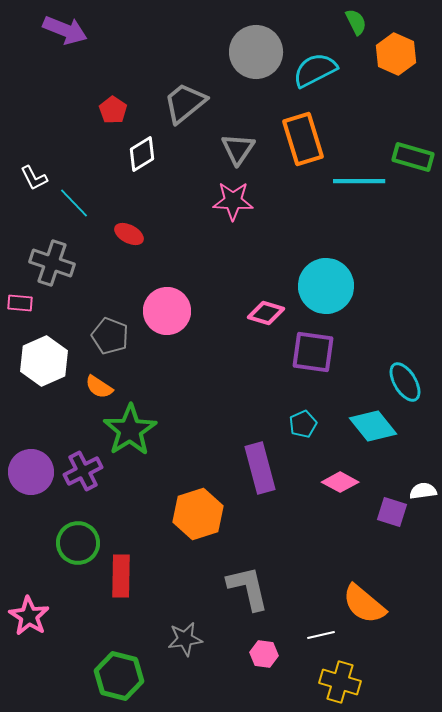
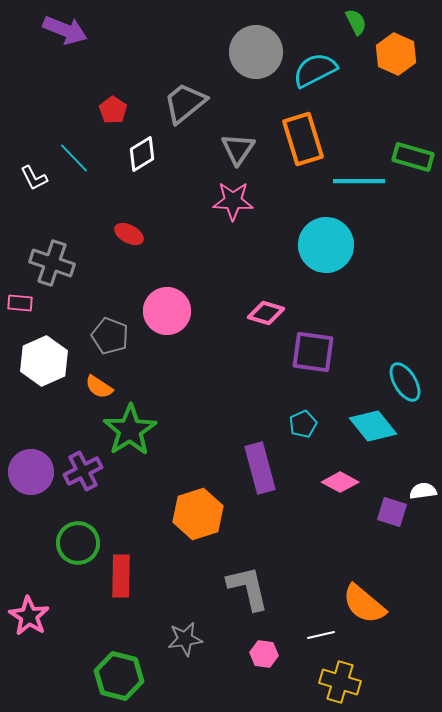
cyan line at (74, 203): moved 45 px up
cyan circle at (326, 286): moved 41 px up
